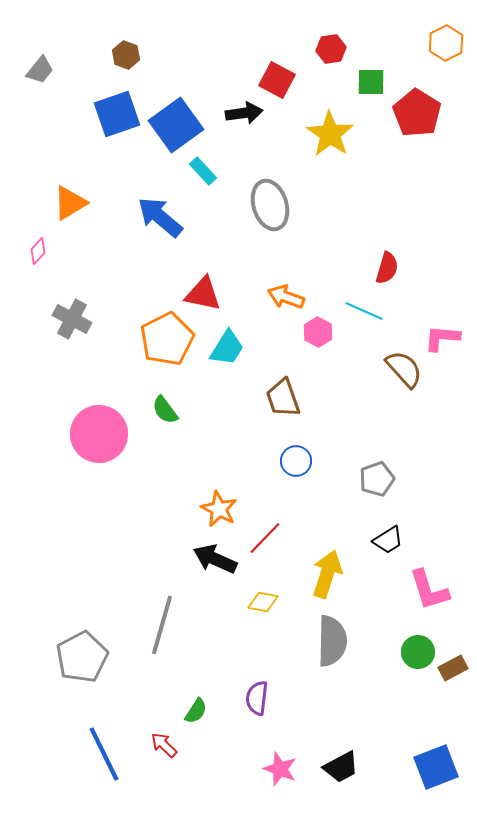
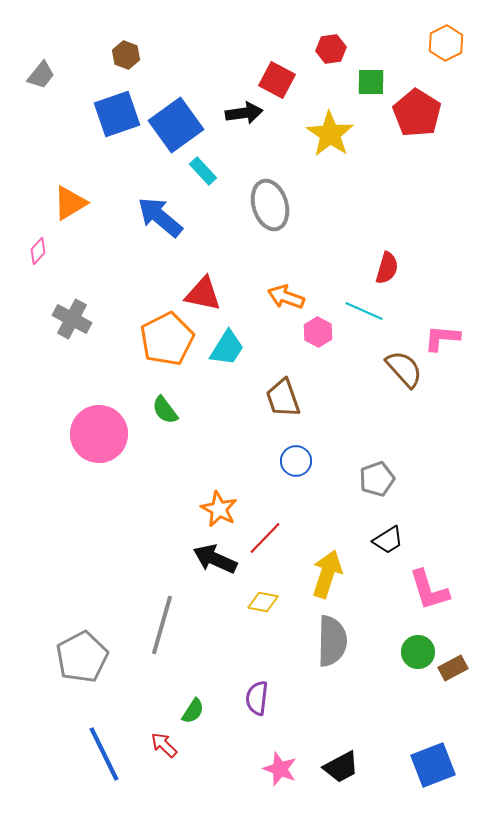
gray trapezoid at (40, 70): moved 1 px right, 5 px down
green semicircle at (196, 711): moved 3 px left
blue square at (436, 767): moved 3 px left, 2 px up
